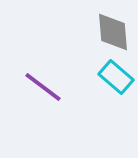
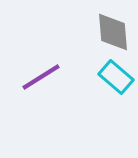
purple line: moved 2 px left, 10 px up; rotated 69 degrees counterclockwise
